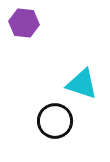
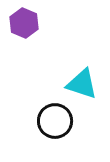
purple hexagon: rotated 16 degrees clockwise
